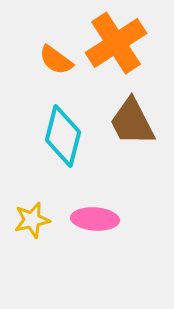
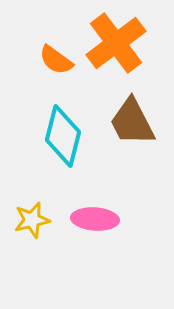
orange cross: rotated 4 degrees counterclockwise
